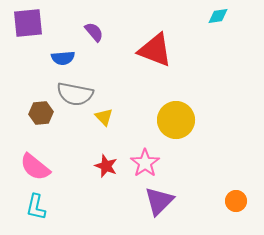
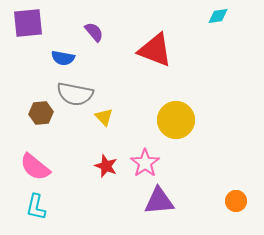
blue semicircle: rotated 15 degrees clockwise
purple triangle: rotated 40 degrees clockwise
